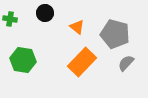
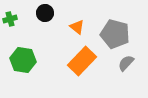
green cross: rotated 24 degrees counterclockwise
orange rectangle: moved 1 px up
